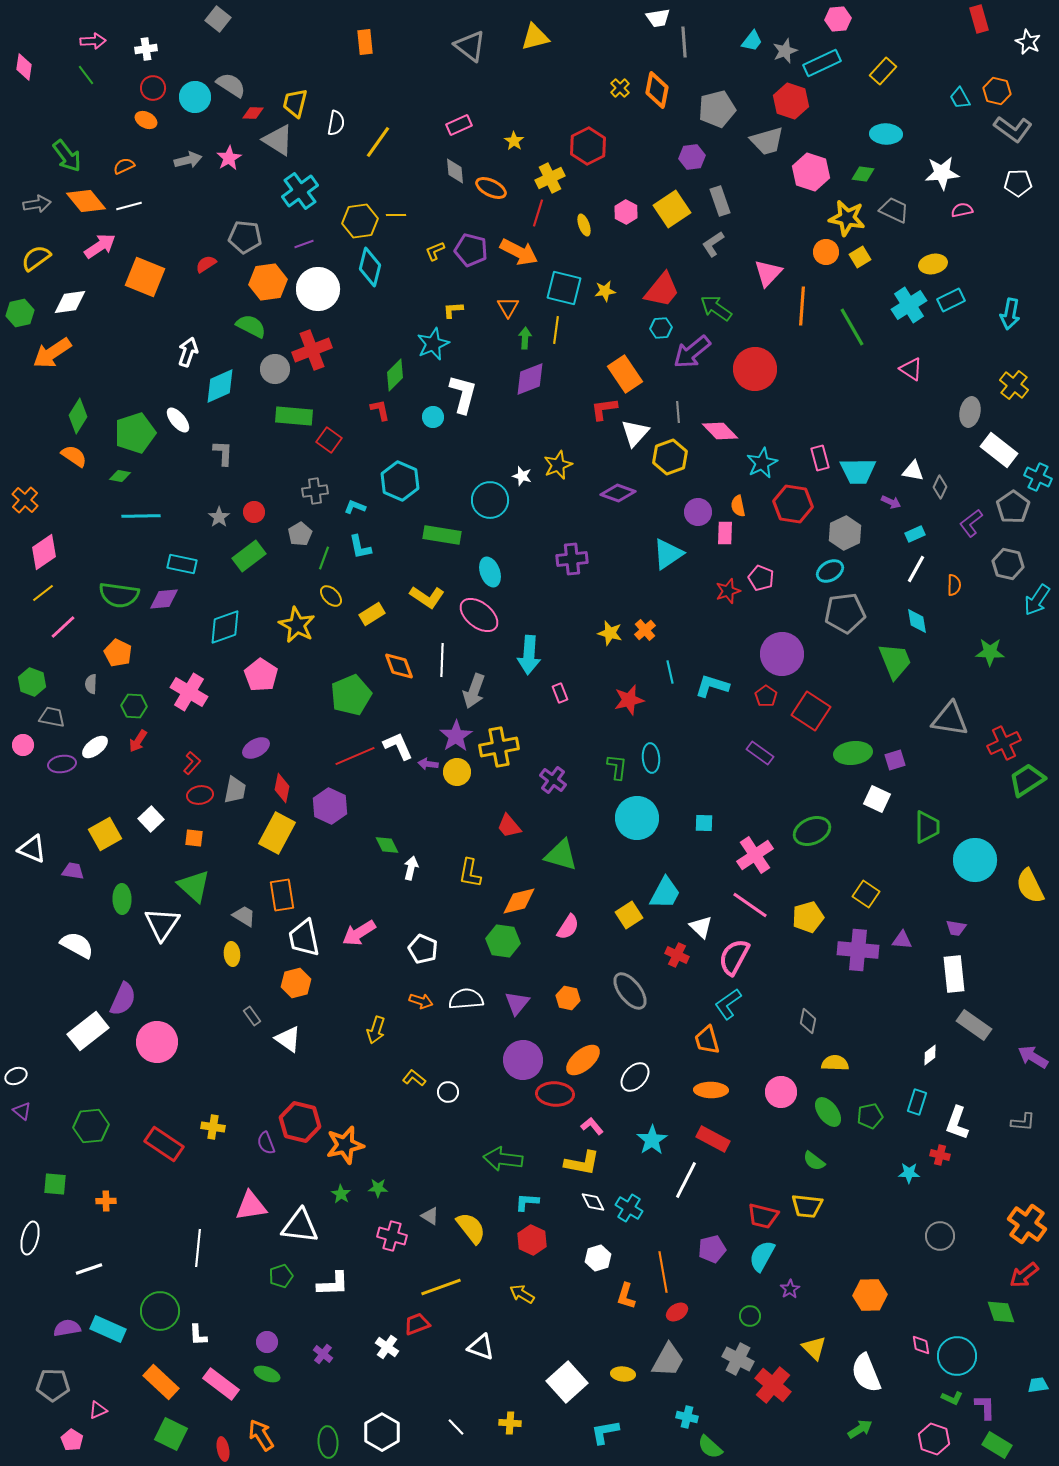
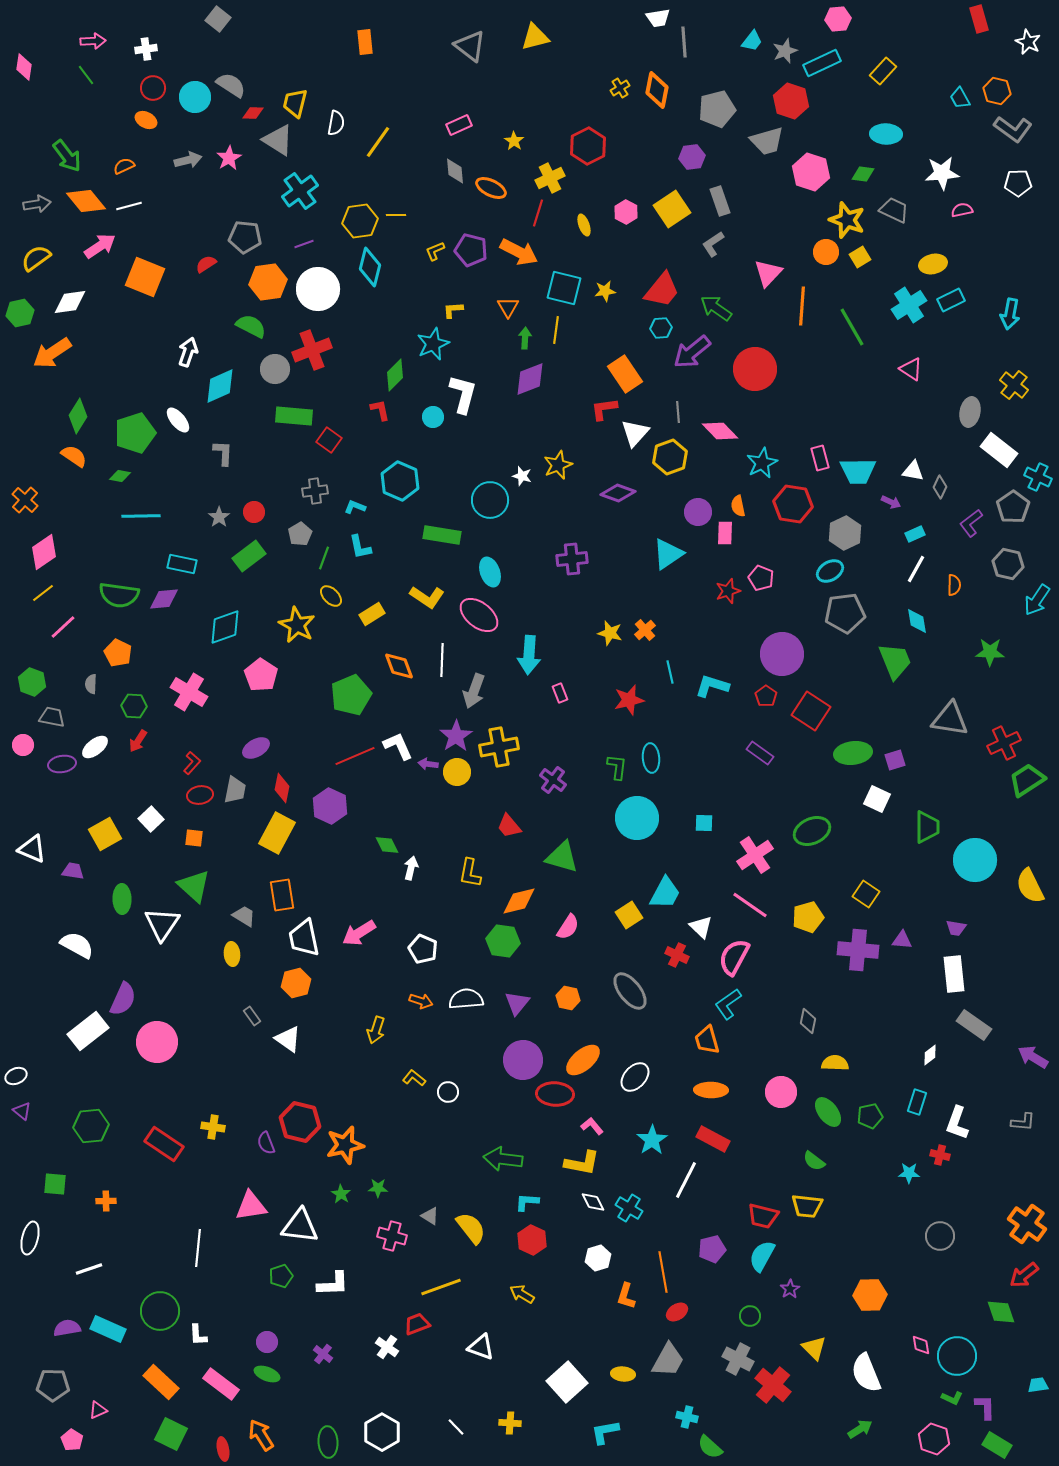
yellow cross at (620, 88): rotated 12 degrees clockwise
yellow star at (847, 218): moved 2 px down; rotated 9 degrees clockwise
green triangle at (561, 855): moved 1 px right, 2 px down
